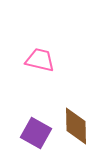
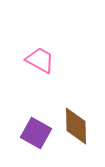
pink trapezoid: rotated 16 degrees clockwise
